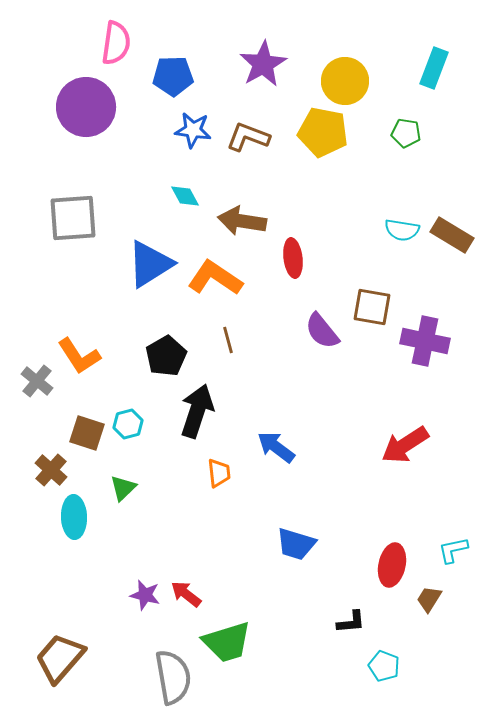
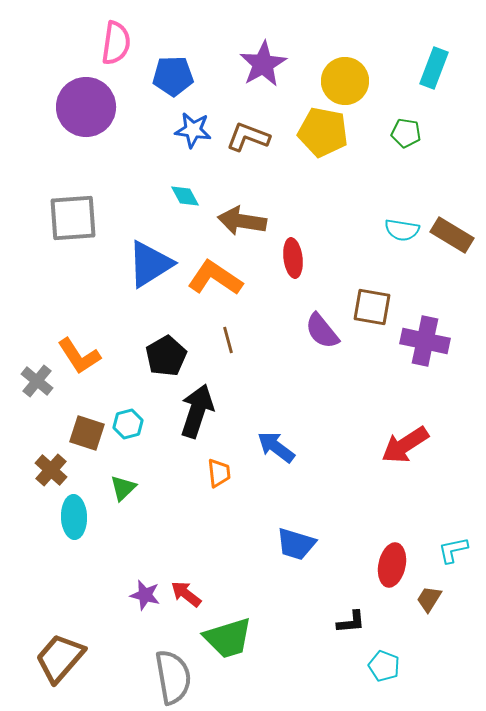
green trapezoid at (227, 642): moved 1 px right, 4 px up
